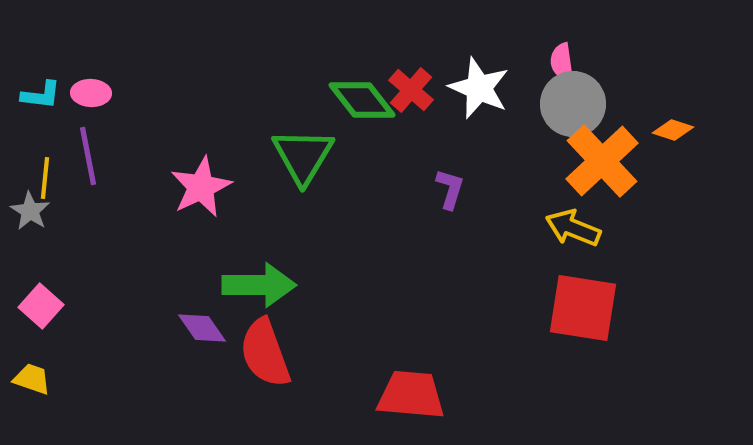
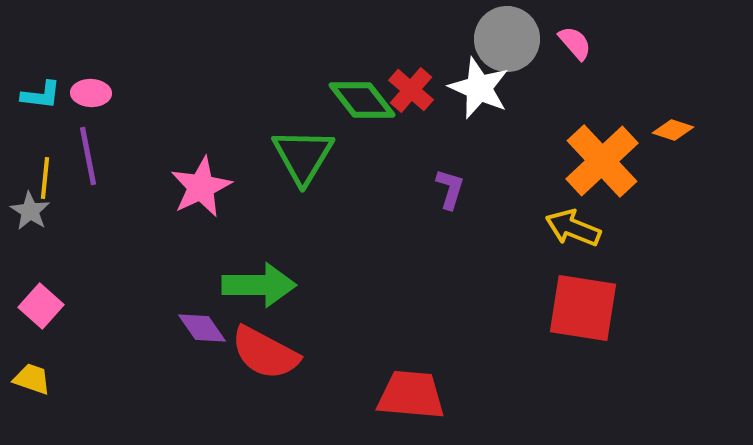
pink semicircle: moved 13 px right, 19 px up; rotated 147 degrees clockwise
gray circle: moved 66 px left, 65 px up
red semicircle: rotated 42 degrees counterclockwise
